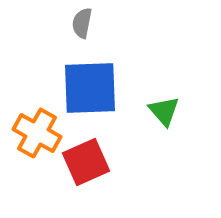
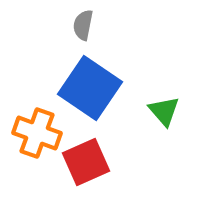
gray semicircle: moved 1 px right, 2 px down
blue square: rotated 36 degrees clockwise
orange cross: rotated 9 degrees counterclockwise
